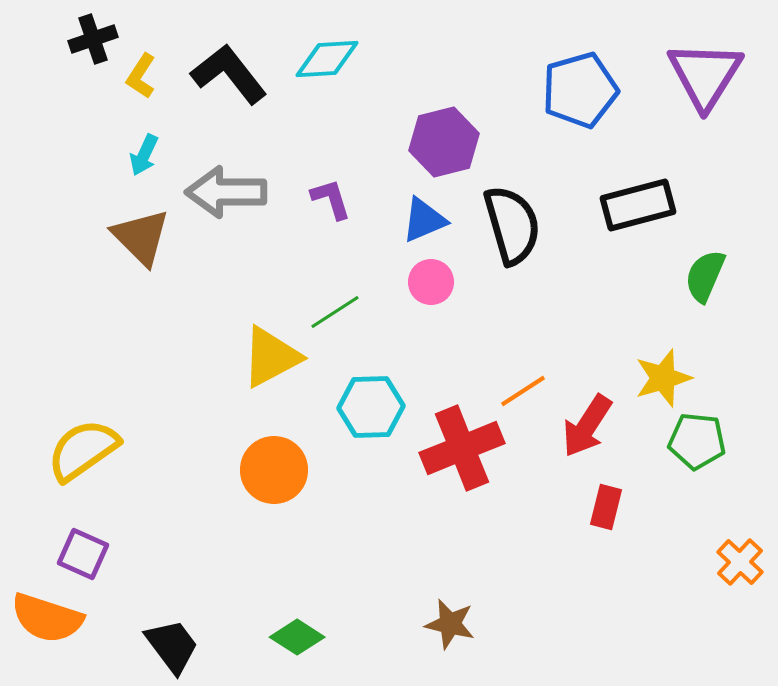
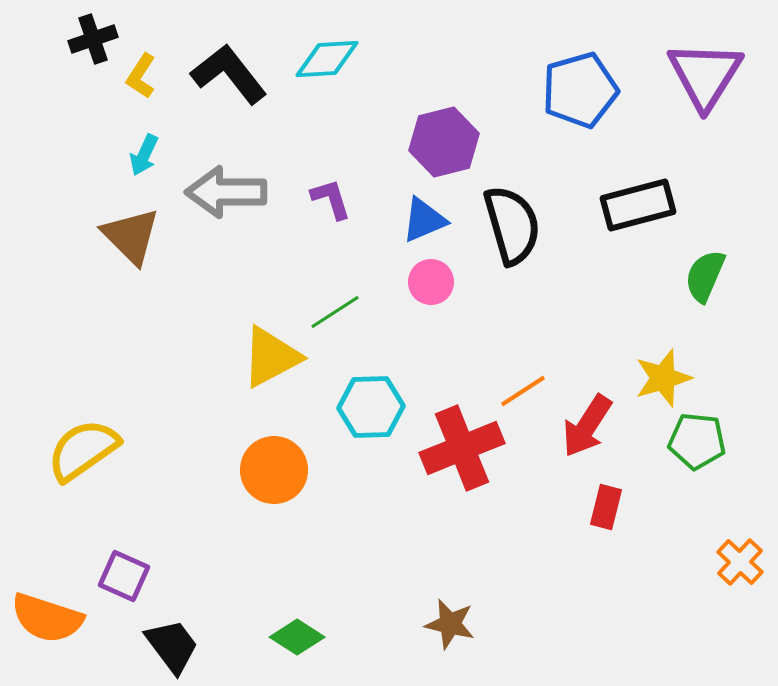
brown triangle: moved 10 px left, 1 px up
purple square: moved 41 px right, 22 px down
